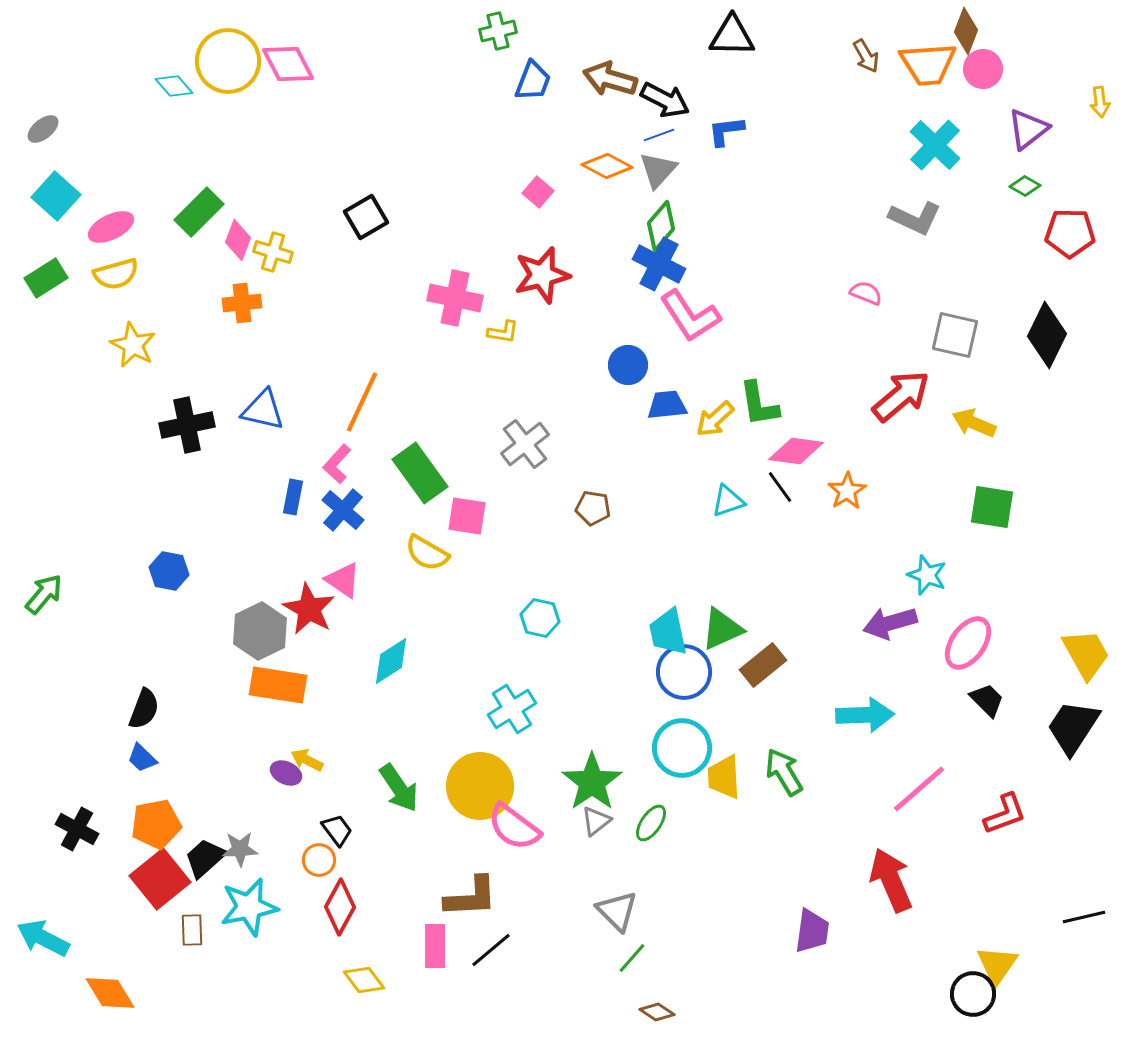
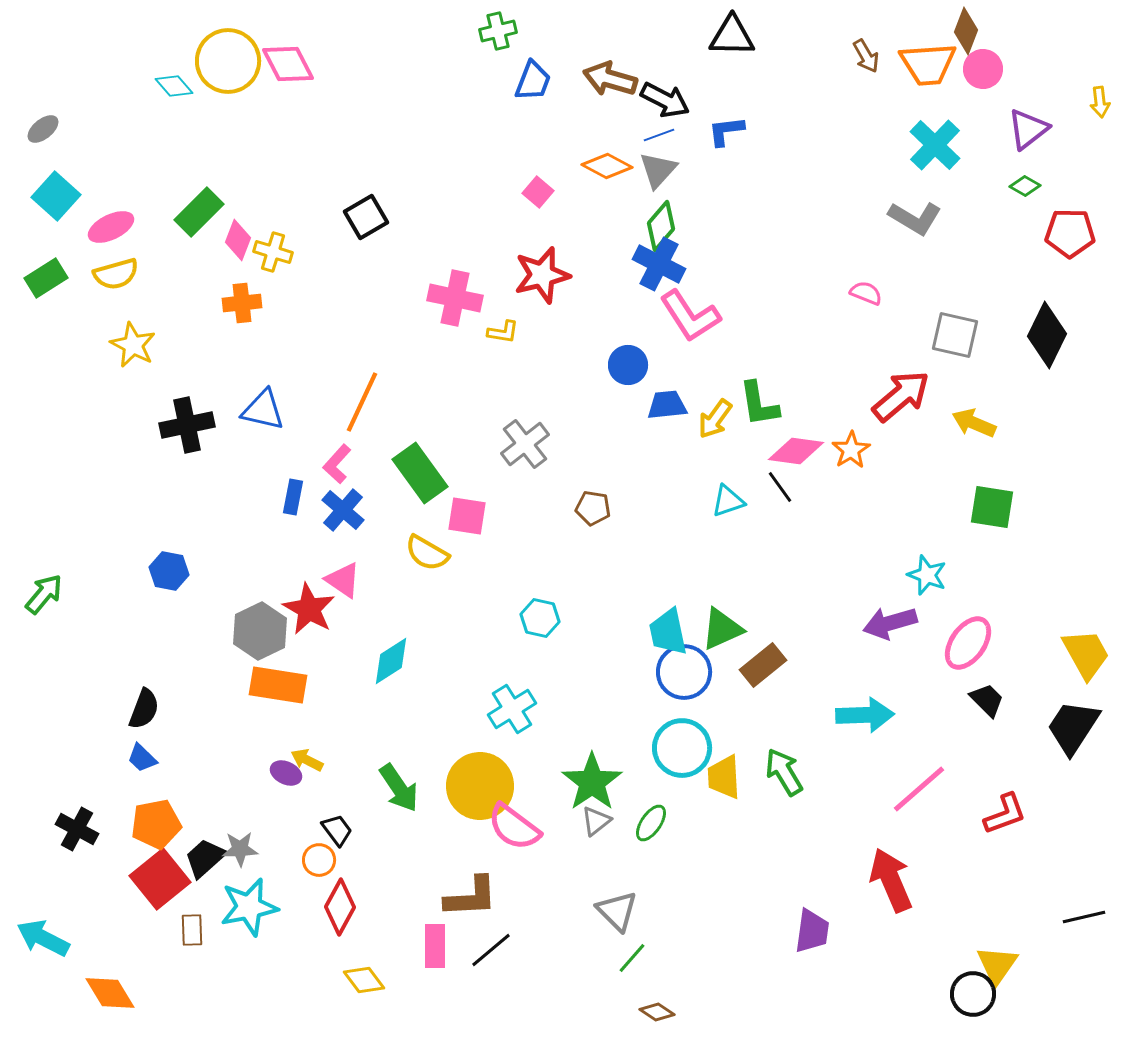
gray L-shape at (915, 218): rotated 6 degrees clockwise
yellow arrow at (715, 419): rotated 12 degrees counterclockwise
orange star at (847, 491): moved 4 px right, 41 px up
